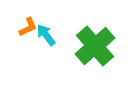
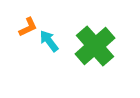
cyan arrow: moved 3 px right, 6 px down
